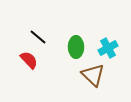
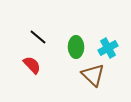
red semicircle: moved 3 px right, 5 px down
